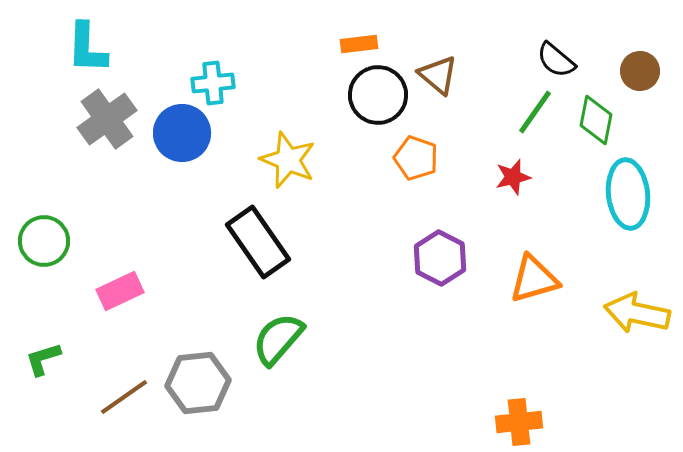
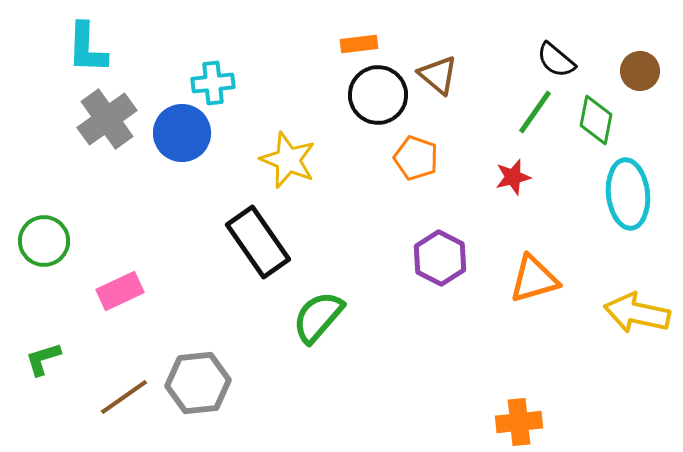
green semicircle: moved 40 px right, 22 px up
